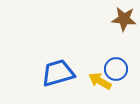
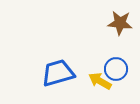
brown star: moved 4 px left, 4 px down
